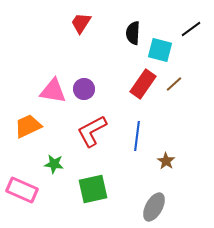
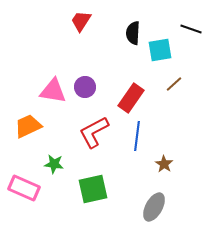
red trapezoid: moved 2 px up
black line: rotated 55 degrees clockwise
cyan square: rotated 25 degrees counterclockwise
red rectangle: moved 12 px left, 14 px down
purple circle: moved 1 px right, 2 px up
red L-shape: moved 2 px right, 1 px down
brown star: moved 2 px left, 3 px down
pink rectangle: moved 2 px right, 2 px up
